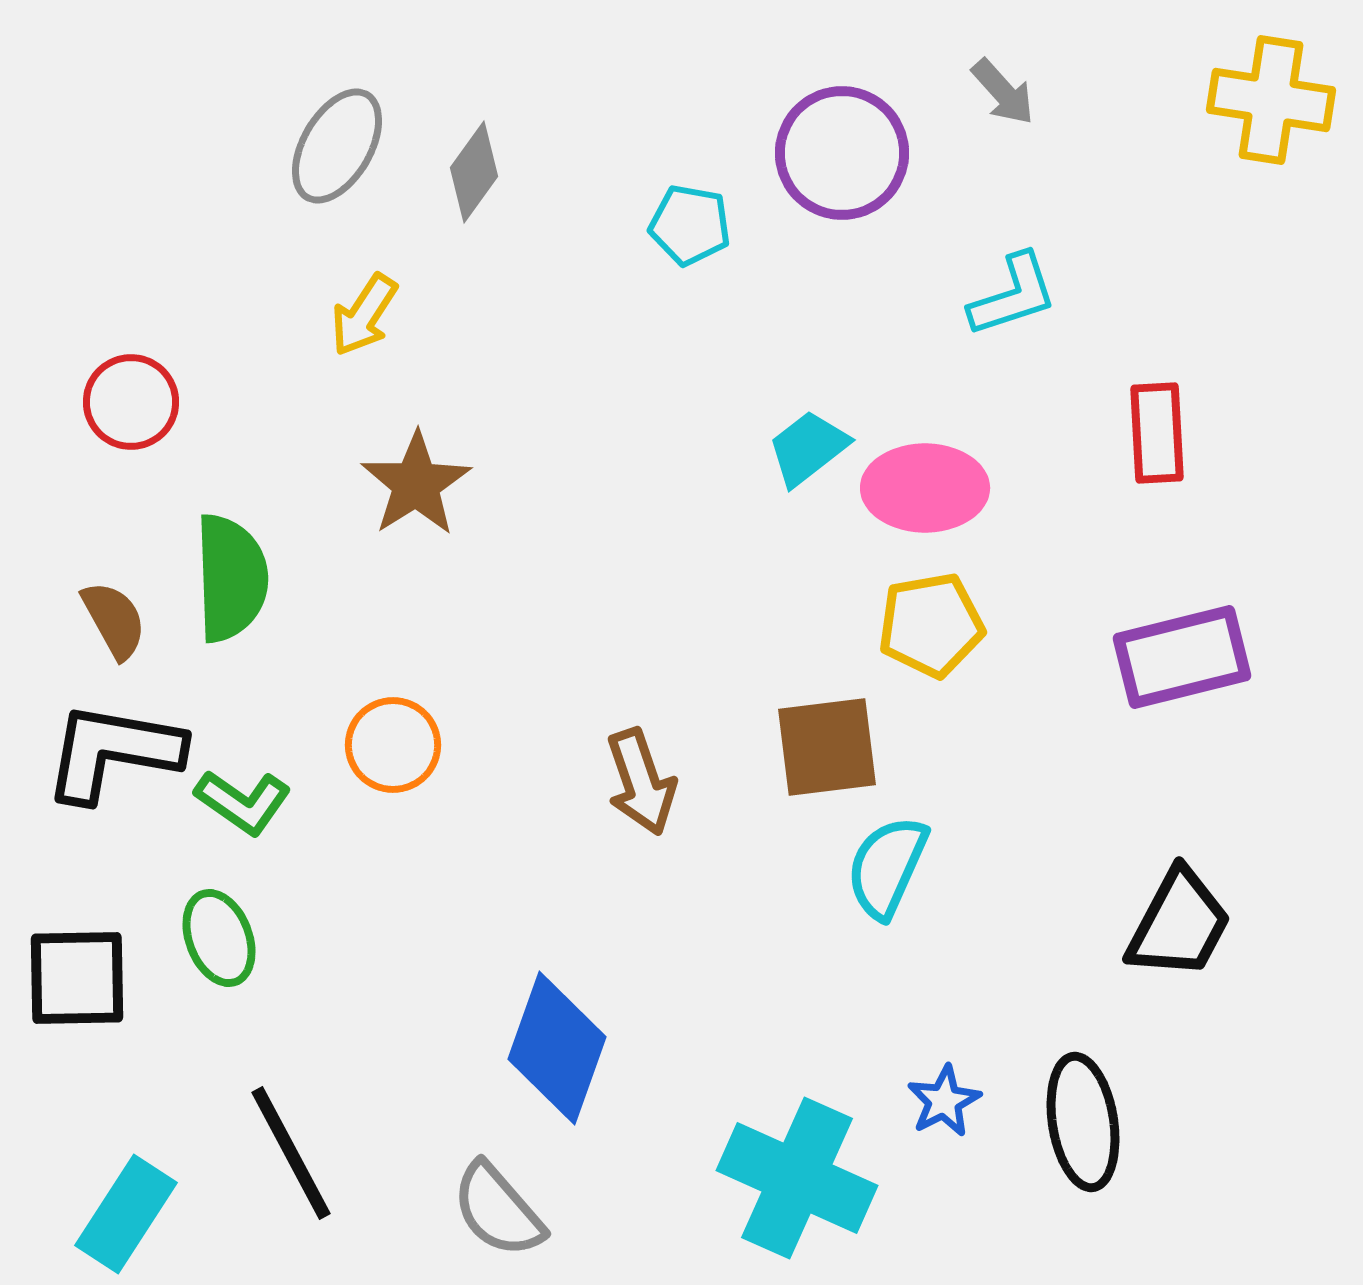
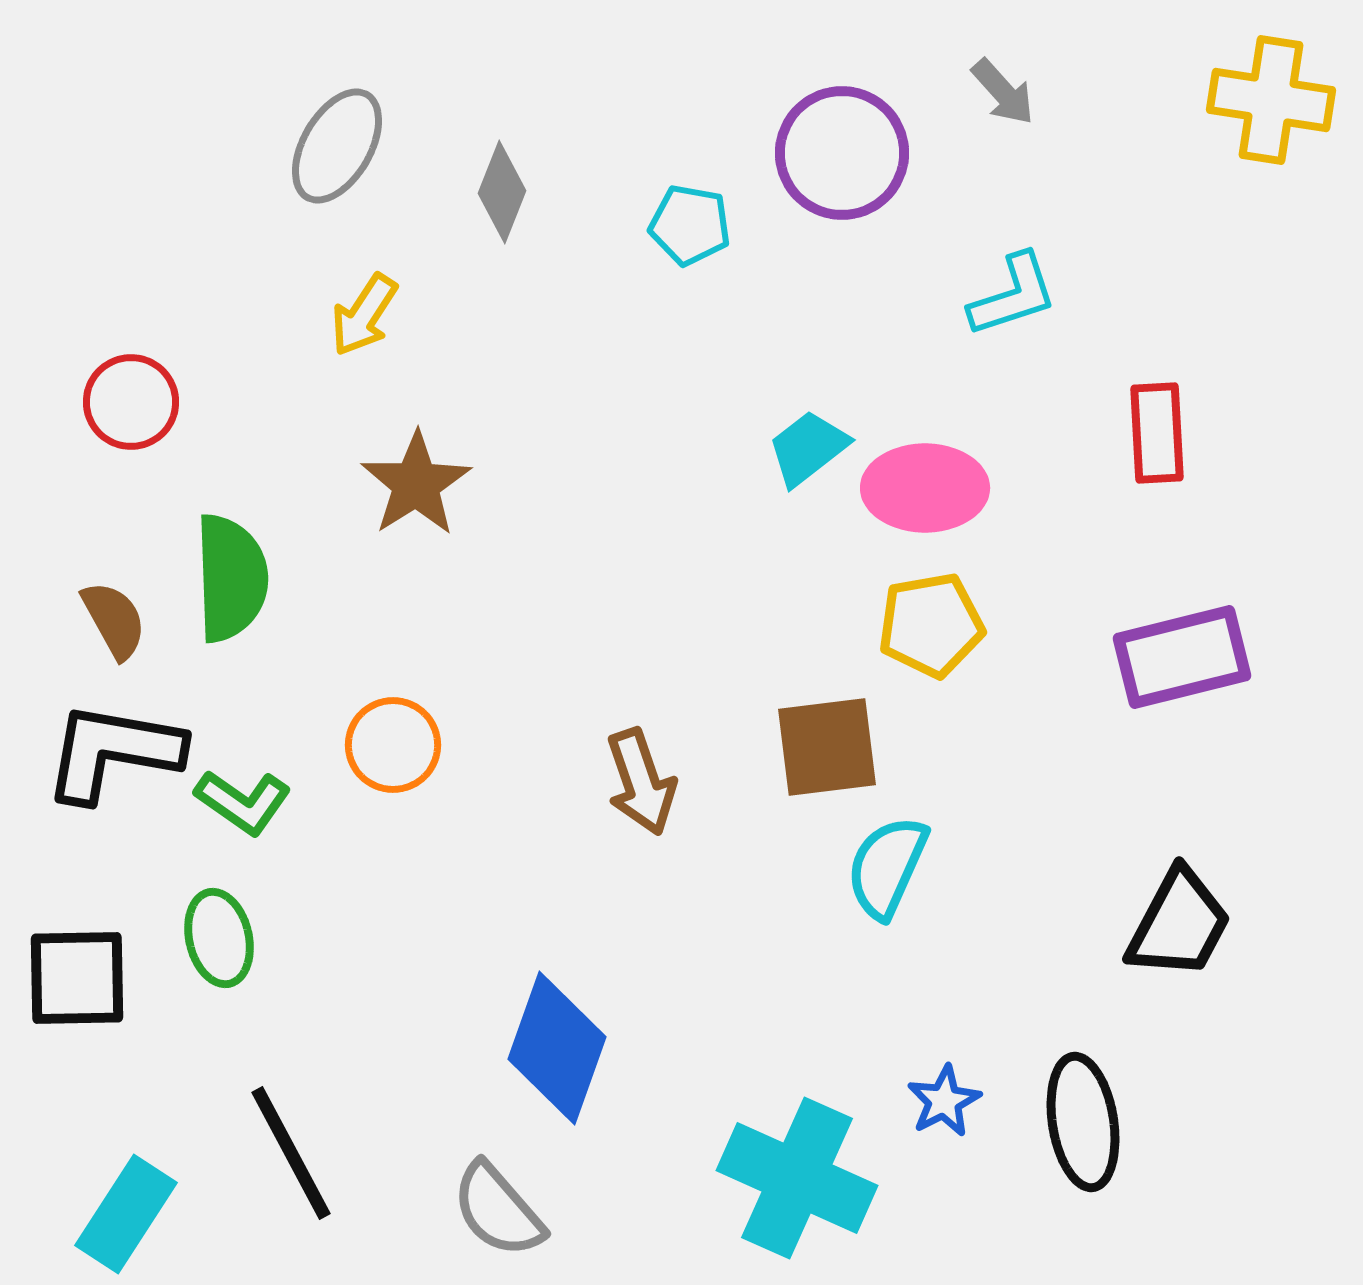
gray diamond: moved 28 px right, 20 px down; rotated 14 degrees counterclockwise
green ellipse: rotated 8 degrees clockwise
